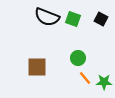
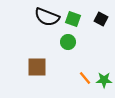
green circle: moved 10 px left, 16 px up
green star: moved 2 px up
